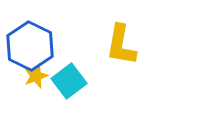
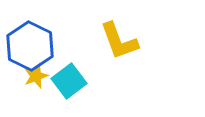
yellow L-shape: moved 2 px left, 4 px up; rotated 30 degrees counterclockwise
